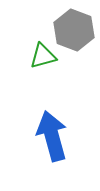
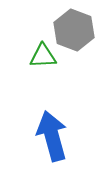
green triangle: rotated 12 degrees clockwise
